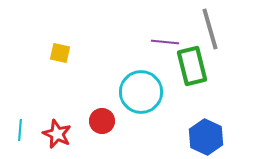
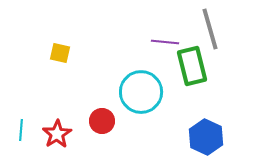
cyan line: moved 1 px right
red star: rotated 16 degrees clockwise
